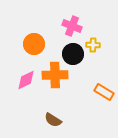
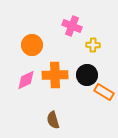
orange circle: moved 2 px left, 1 px down
black circle: moved 14 px right, 21 px down
brown semicircle: rotated 42 degrees clockwise
